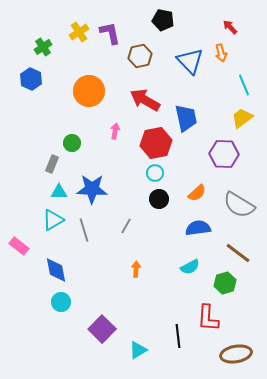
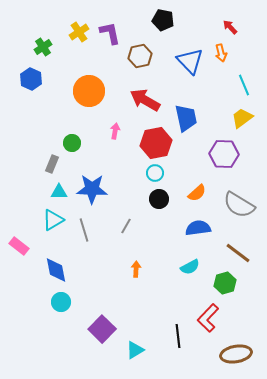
red L-shape at (208, 318): rotated 40 degrees clockwise
cyan triangle at (138, 350): moved 3 px left
